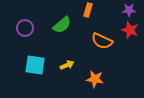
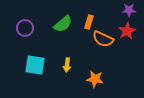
orange rectangle: moved 1 px right, 12 px down
green semicircle: moved 1 px right, 1 px up
red star: moved 3 px left, 1 px down; rotated 24 degrees clockwise
orange semicircle: moved 1 px right, 2 px up
yellow arrow: rotated 120 degrees clockwise
